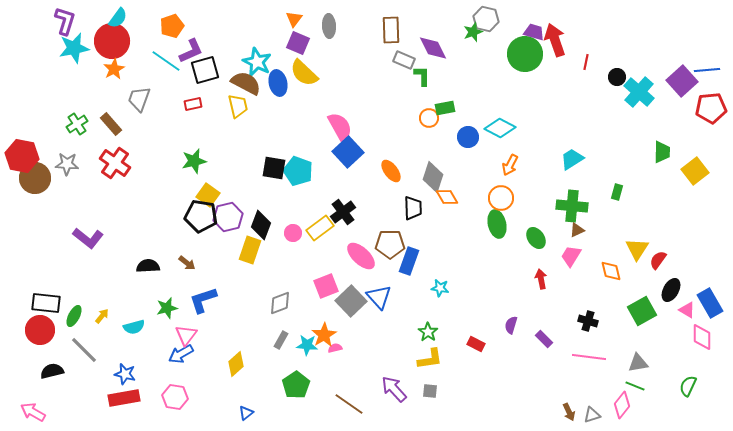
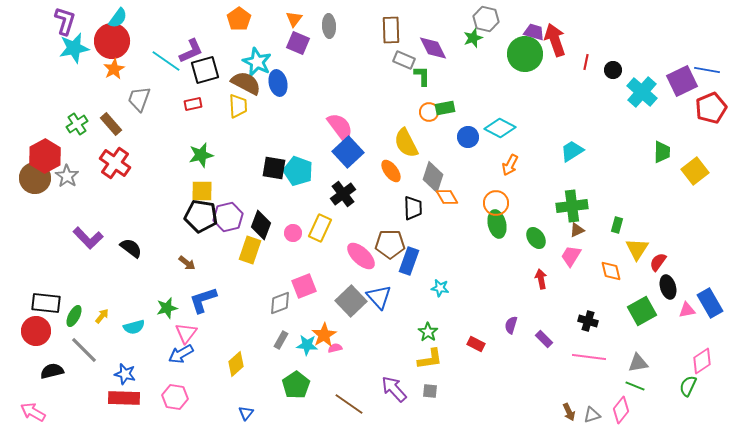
orange pentagon at (172, 26): moved 67 px right, 7 px up; rotated 15 degrees counterclockwise
green star at (473, 32): moved 6 px down
blue line at (707, 70): rotated 15 degrees clockwise
yellow semicircle at (304, 73): moved 102 px right, 70 px down; rotated 20 degrees clockwise
black circle at (617, 77): moved 4 px left, 7 px up
purple square at (682, 81): rotated 16 degrees clockwise
cyan cross at (639, 92): moved 3 px right
yellow trapezoid at (238, 106): rotated 10 degrees clockwise
red pentagon at (711, 108): rotated 16 degrees counterclockwise
orange circle at (429, 118): moved 6 px up
pink semicircle at (340, 127): rotated 8 degrees counterclockwise
red hexagon at (22, 156): moved 23 px right; rotated 20 degrees clockwise
cyan trapezoid at (572, 159): moved 8 px up
green star at (194, 161): moved 7 px right, 6 px up
gray star at (67, 164): moved 12 px down; rotated 30 degrees clockwise
green rectangle at (617, 192): moved 33 px down
yellow square at (208, 195): moved 6 px left, 4 px up; rotated 35 degrees counterclockwise
orange circle at (501, 198): moved 5 px left, 5 px down
green cross at (572, 206): rotated 12 degrees counterclockwise
black cross at (343, 212): moved 18 px up
yellow rectangle at (320, 228): rotated 28 degrees counterclockwise
purple L-shape at (88, 238): rotated 8 degrees clockwise
red semicircle at (658, 260): moved 2 px down
black semicircle at (148, 266): moved 17 px left, 18 px up; rotated 40 degrees clockwise
pink square at (326, 286): moved 22 px left
black ellipse at (671, 290): moved 3 px left, 3 px up; rotated 45 degrees counterclockwise
pink triangle at (687, 310): rotated 42 degrees counterclockwise
red circle at (40, 330): moved 4 px left, 1 px down
pink triangle at (186, 335): moved 2 px up
pink diamond at (702, 337): moved 24 px down; rotated 56 degrees clockwise
red rectangle at (124, 398): rotated 12 degrees clockwise
pink diamond at (622, 405): moved 1 px left, 5 px down
blue triangle at (246, 413): rotated 14 degrees counterclockwise
